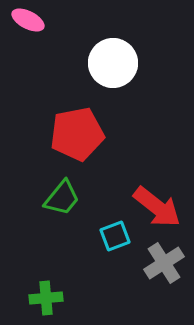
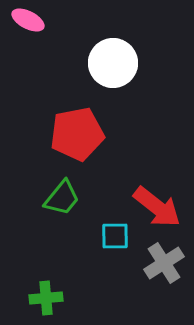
cyan square: rotated 20 degrees clockwise
